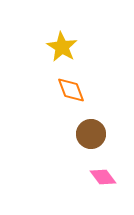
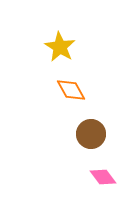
yellow star: moved 2 px left
orange diamond: rotated 8 degrees counterclockwise
